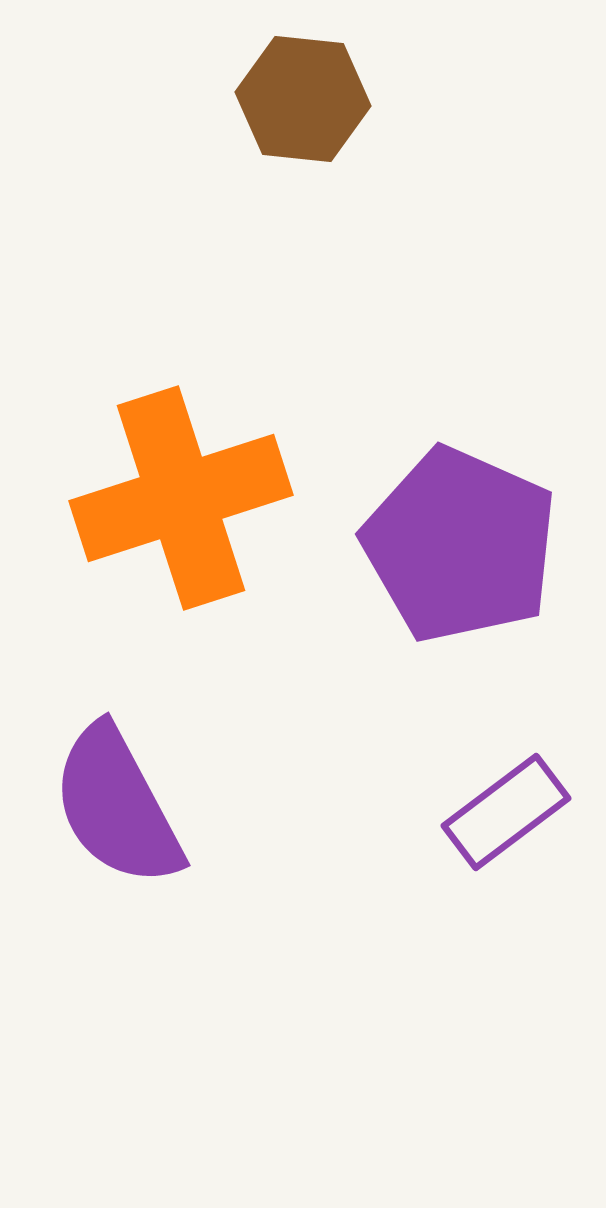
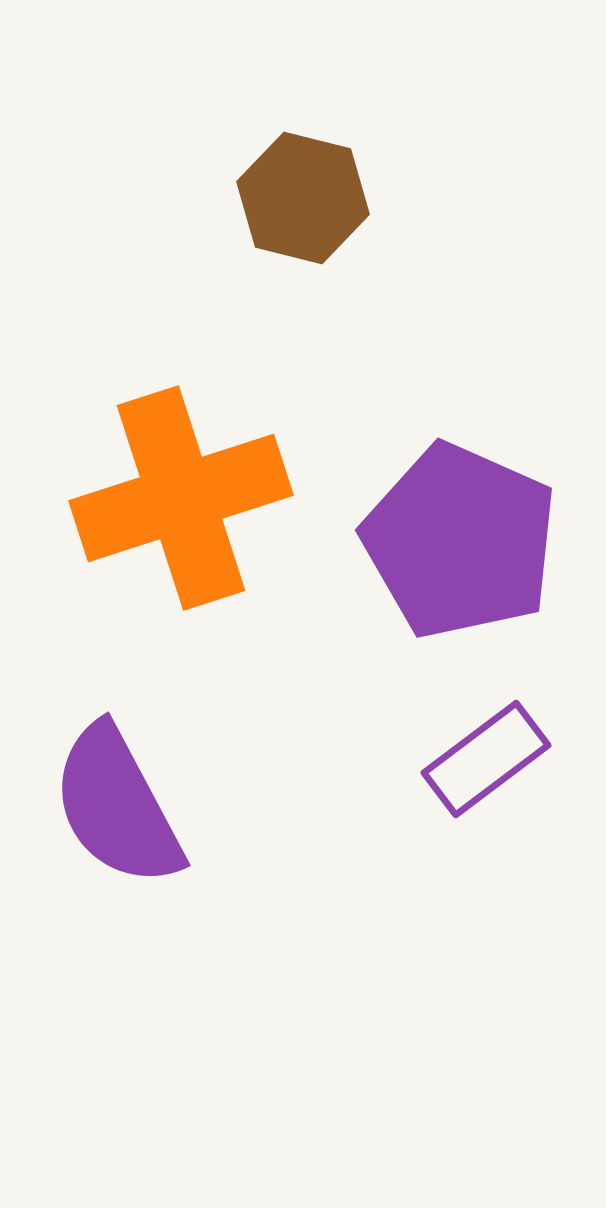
brown hexagon: moved 99 px down; rotated 8 degrees clockwise
purple pentagon: moved 4 px up
purple rectangle: moved 20 px left, 53 px up
